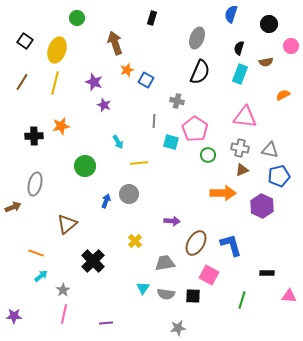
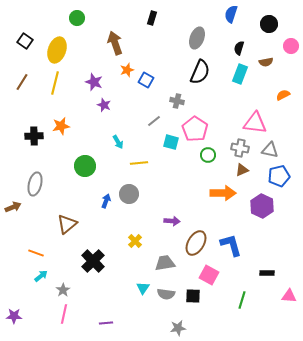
pink triangle at (245, 117): moved 10 px right, 6 px down
gray line at (154, 121): rotated 48 degrees clockwise
